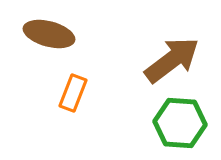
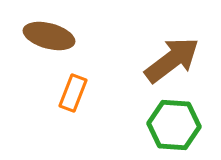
brown ellipse: moved 2 px down
green hexagon: moved 6 px left, 2 px down
